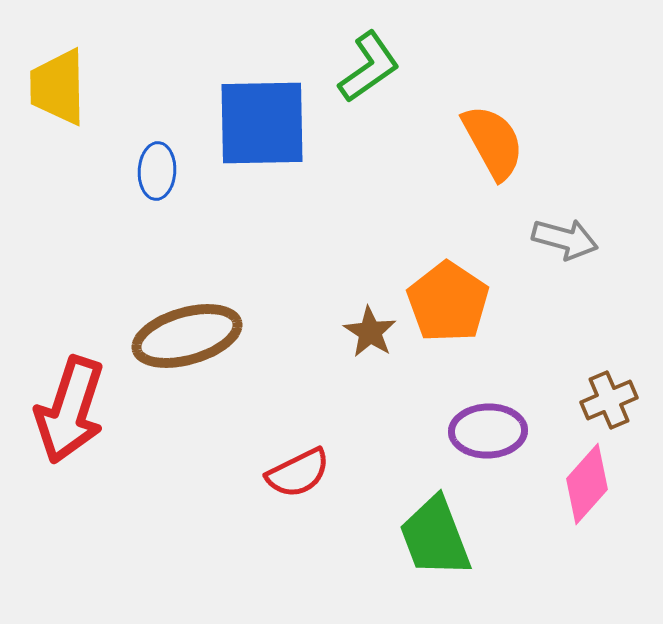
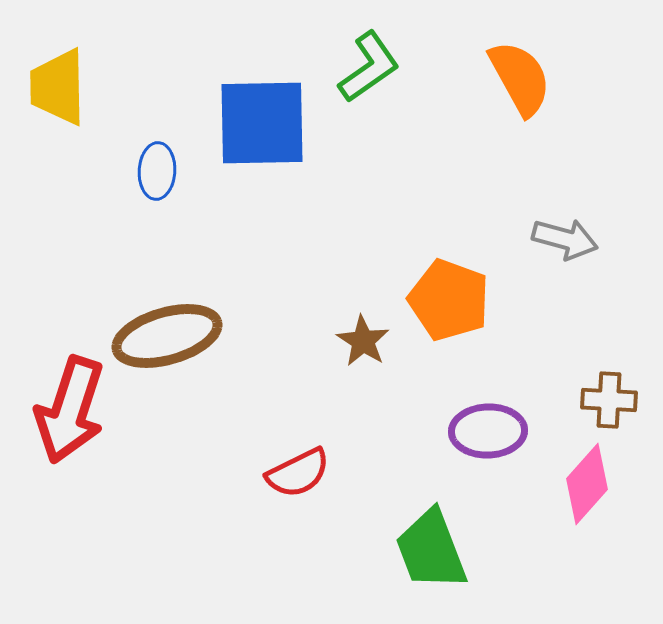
orange semicircle: moved 27 px right, 64 px up
orange pentagon: moved 1 px right, 2 px up; rotated 14 degrees counterclockwise
brown star: moved 7 px left, 9 px down
brown ellipse: moved 20 px left
brown cross: rotated 26 degrees clockwise
green trapezoid: moved 4 px left, 13 px down
